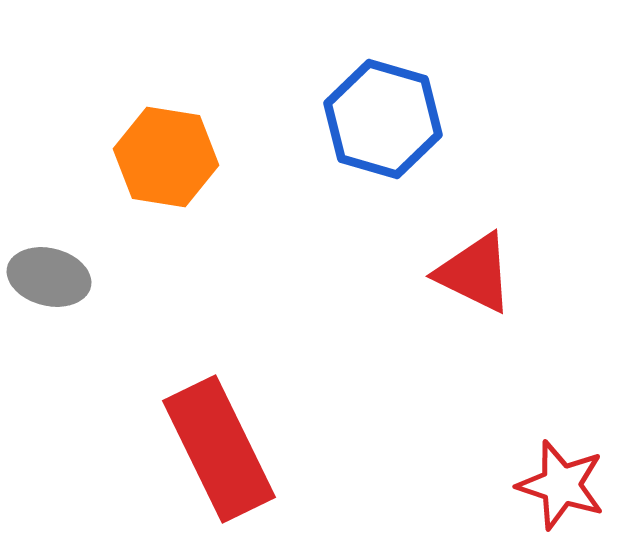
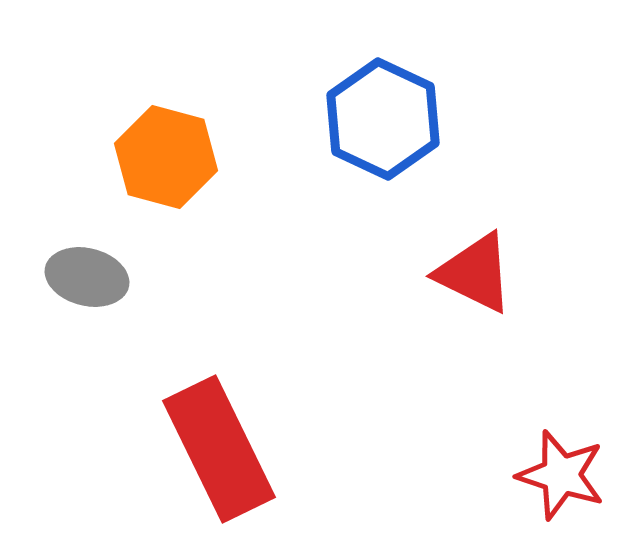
blue hexagon: rotated 9 degrees clockwise
orange hexagon: rotated 6 degrees clockwise
gray ellipse: moved 38 px right
red star: moved 10 px up
